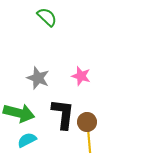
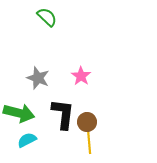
pink star: rotated 18 degrees clockwise
yellow line: moved 1 px down
